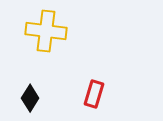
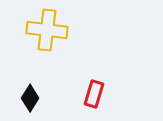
yellow cross: moved 1 px right, 1 px up
